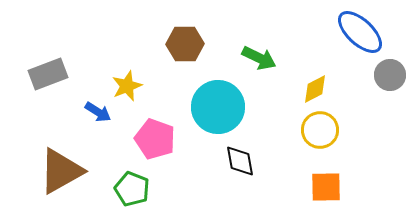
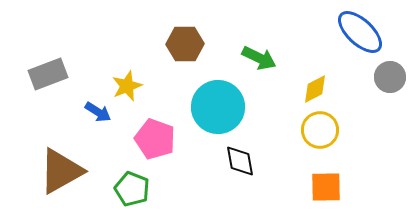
gray circle: moved 2 px down
